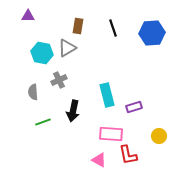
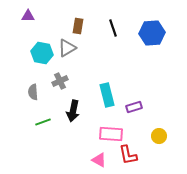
gray cross: moved 1 px right, 1 px down
